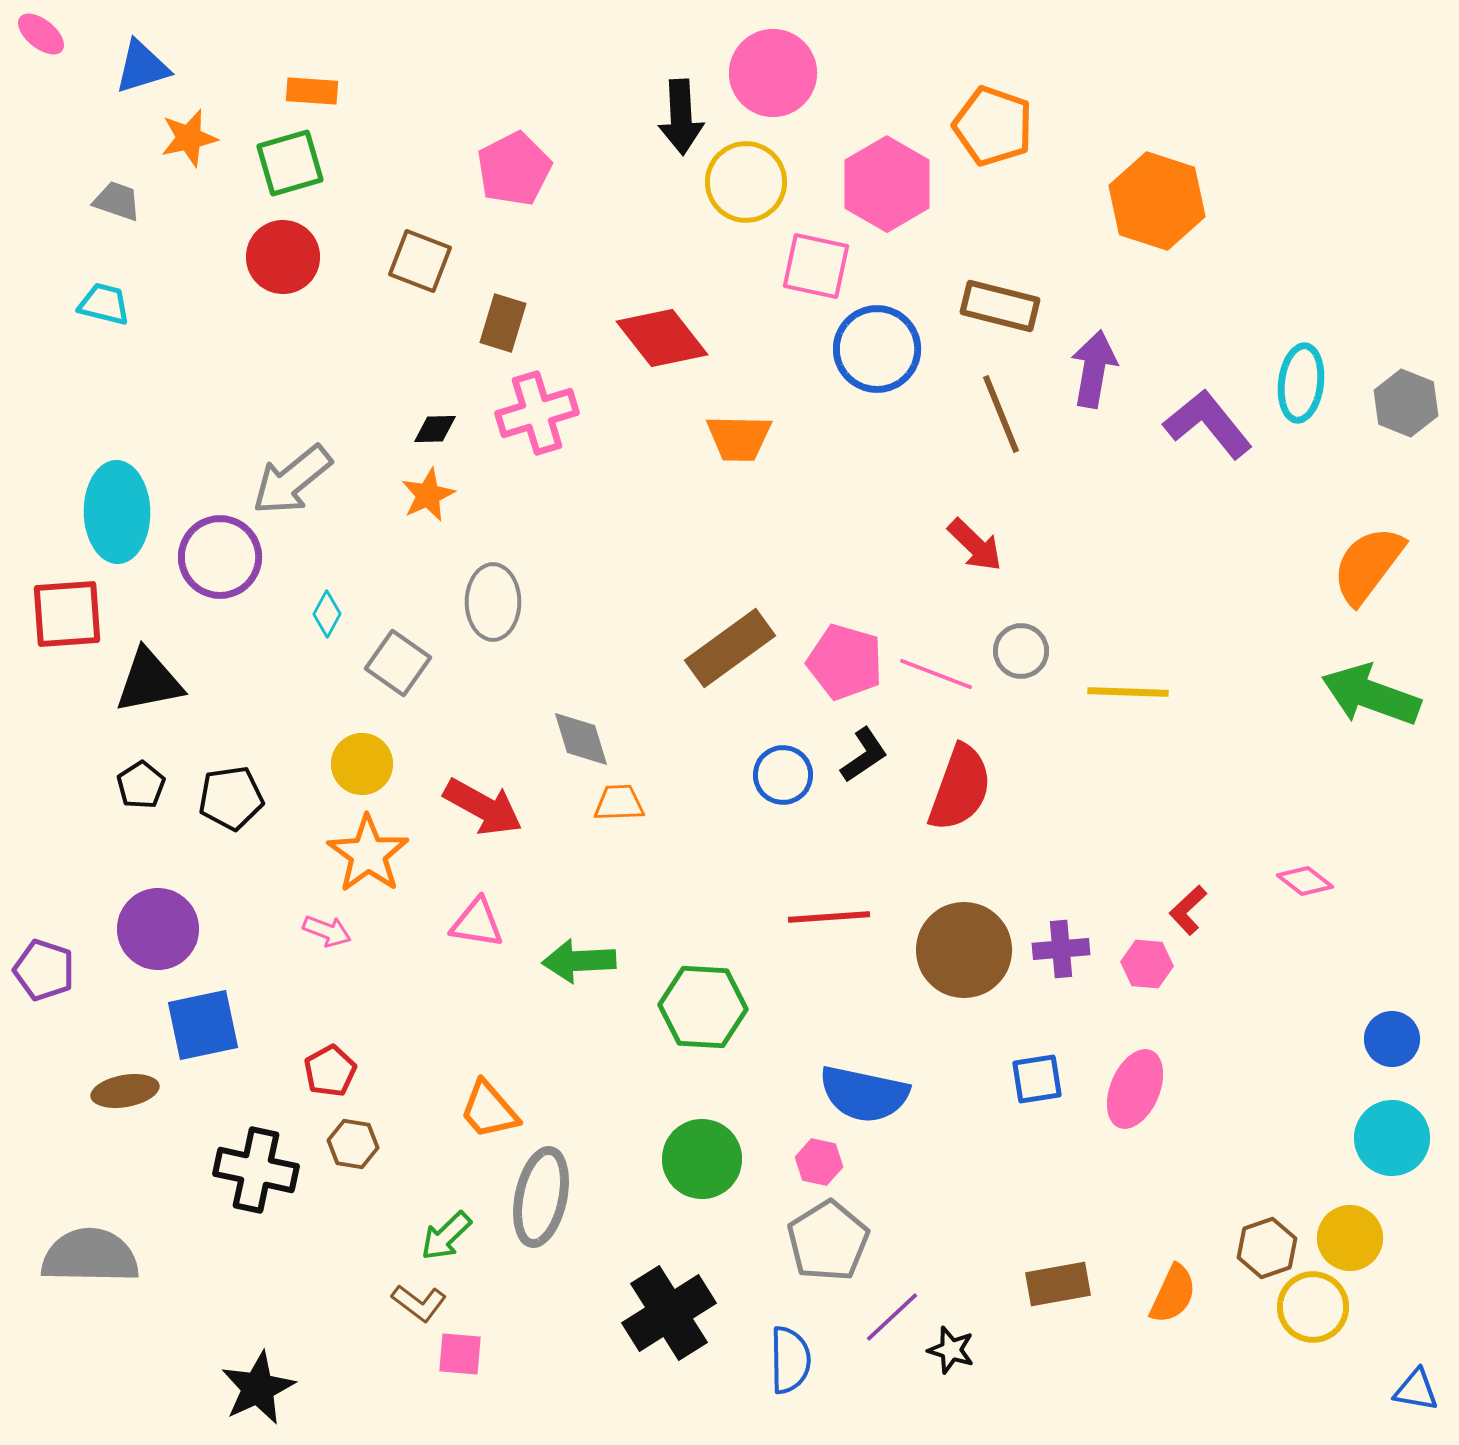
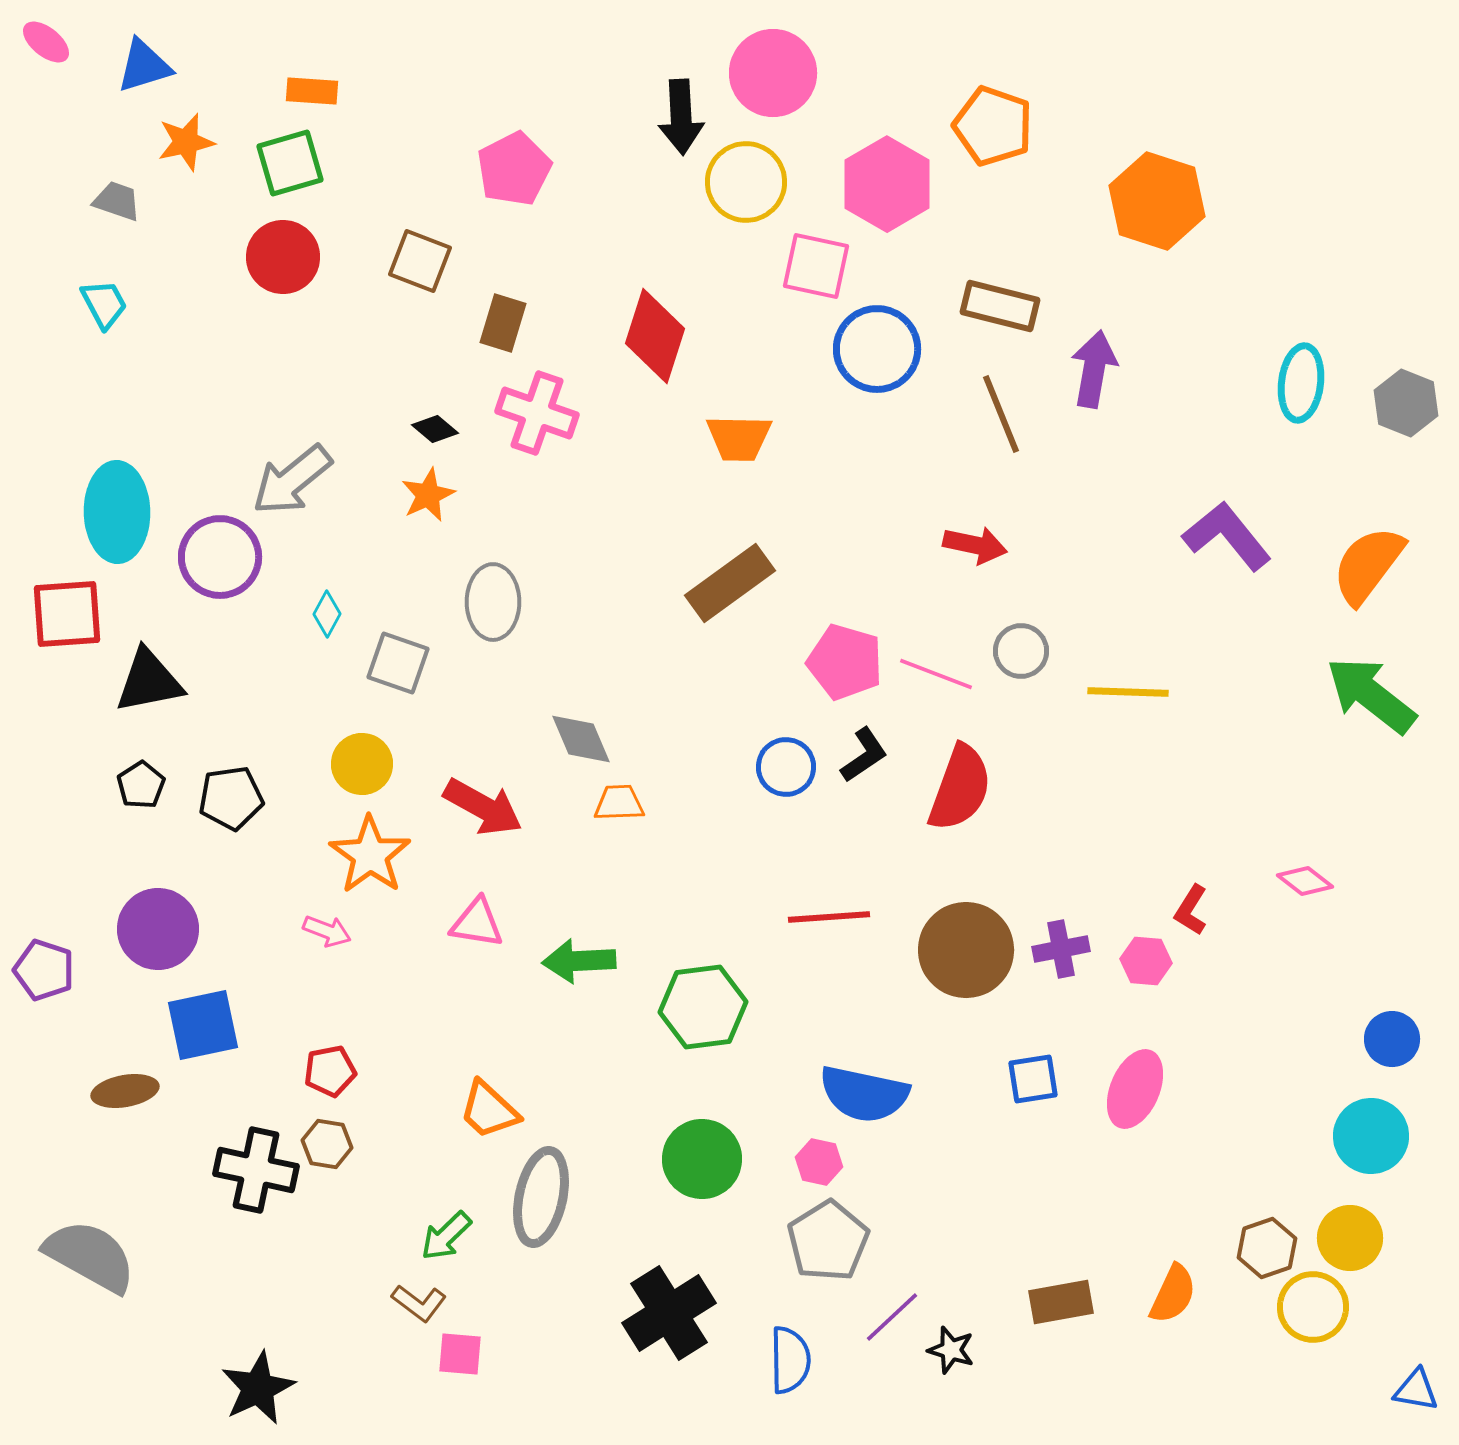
pink ellipse at (41, 34): moved 5 px right, 8 px down
blue triangle at (142, 67): moved 2 px right, 1 px up
orange star at (189, 138): moved 3 px left, 4 px down
cyan trapezoid at (104, 304): rotated 48 degrees clockwise
red diamond at (662, 338): moved 7 px left, 2 px up; rotated 56 degrees clockwise
pink cross at (537, 413): rotated 36 degrees clockwise
purple L-shape at (1208, 424): moved 19 px right, 112 px down
black diamond at (435, 429): rotated 42 degrees clockwise
red arrow at (975, 545): rotated 32 degrees counterclockwise
brown rectangle at (730, 648): moved 65 px up
gray square at (398, 663): rotated 16 degrees counterclockwise
green arrow at (1371, 695): rotated 18 degrees clockwise
gray diamond at (581, 739): rotated 6 degrees counterclockwise
blue circle at (783, 775): moved 3 px right, 8 px up
orange star at (368, 854): moved 2 px right, 1 px down
red L-shape at (1188, 910): moved 3 px right; rotated 15 degrees counterclockwise
purple cross at (1061, 949): rotated 6 degrees counterclockwise
brown circle at (964, 950): moved 2 px right
pink hexagon at (1147, 964): moved 1 px left, 3 px up
green hexagon at (703, 1007): rotated 10 degrees counterclockwise
red pentagon at (330, 1071): rotated 18 degrees clockwise
blue square at (1037, 1079): moved 4 px left
orange trapezoid at (489, 1110): rotated 6 degrees counterclockwise
cyan circle at (1392, 1138): moved 21 px left, 2 px up
brown hexagon at (353, 1144): moved 26 px left
gray semicircle at (90, 1256): rotated 28 degrees clockwise
brown rectangle at (1058, 1284): moved 3 px right, 18 px down
